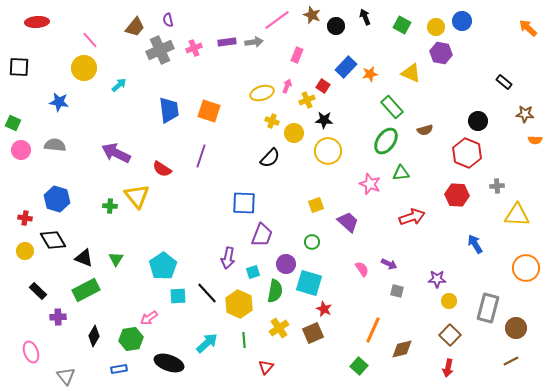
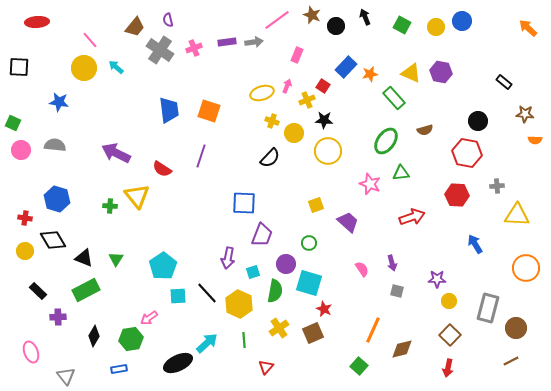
gray cross at (160, 50): rotated 32 degrees counterclockwise
purple hexagon at (441, 53): moved 19 px down
cyan arrow at (119, 85): moved 3 px left, 18 px up; rotated 98 degrees counterclockwise
green rectangle at (392, 107): moved 2 px right, 9 px up
red hexagon at (467, 153): rotated 12 degrees counterclockwise
green circle at (312, 242): moved 3 px left, 1 px down
purple arrow at (389, 264): moved 3 px right, 1 px up; rotated 49 degrees clockwise
black ellipse at (169, 363): moved 9 px right; rotated 44 degrees counterclockwise
